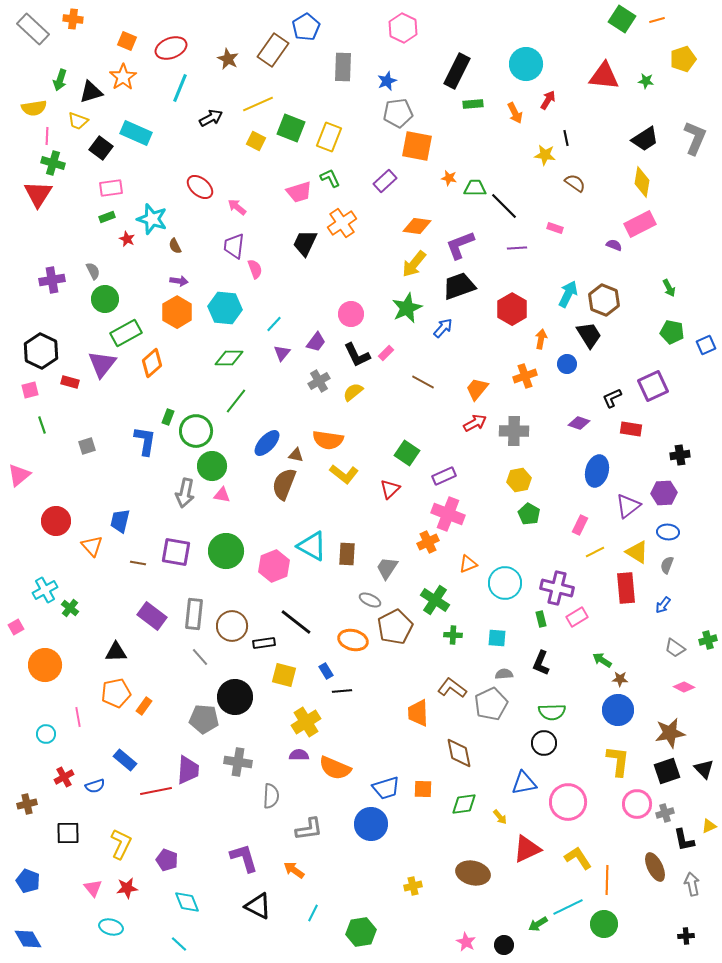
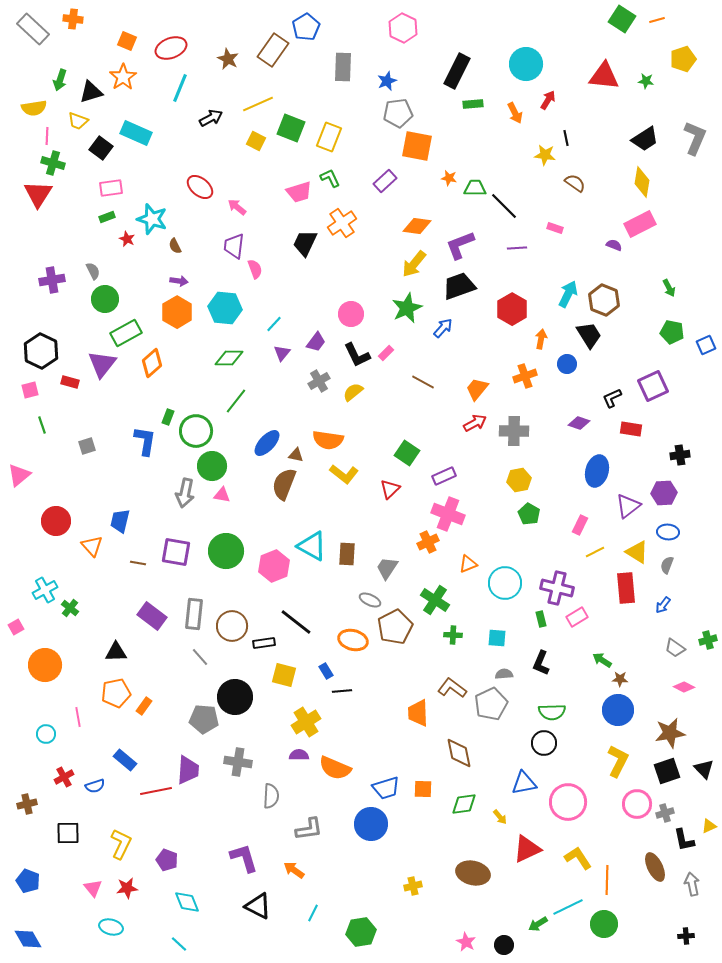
yellow L-shape at (618, 761): rotated 20 degrees clockwise
